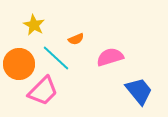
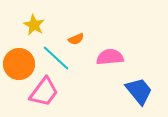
pink semicircle: rotated 12 degrees clockwise
pink trapezoid: moved 1 px right, 1 px down; rotated 8 degrees counterclockwise
